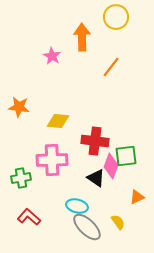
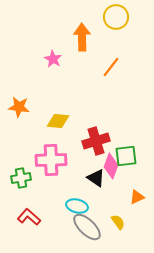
pink star: moved 1 px right, 3 px down
red cross: moved 1 px right; rotated 24 degrees counterclockwise
pink cross: moved 1 px left
